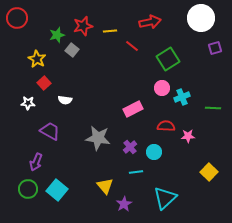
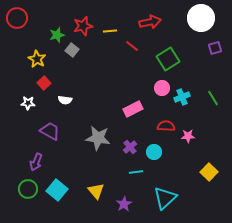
green line: moved 10 px up; rotated 56 degrees clockwise
yellow triangle: moved 9 px left, 5 px down
